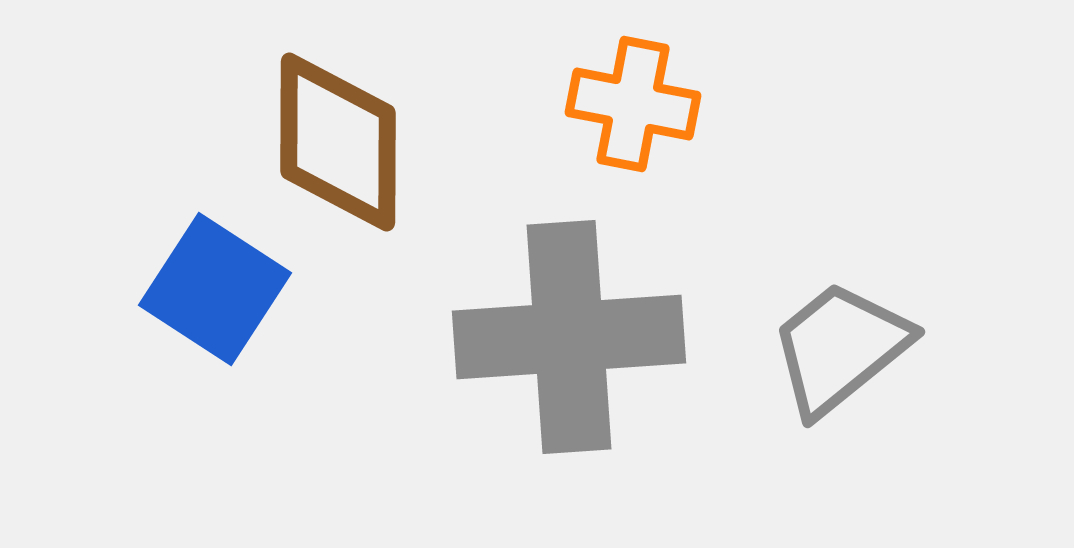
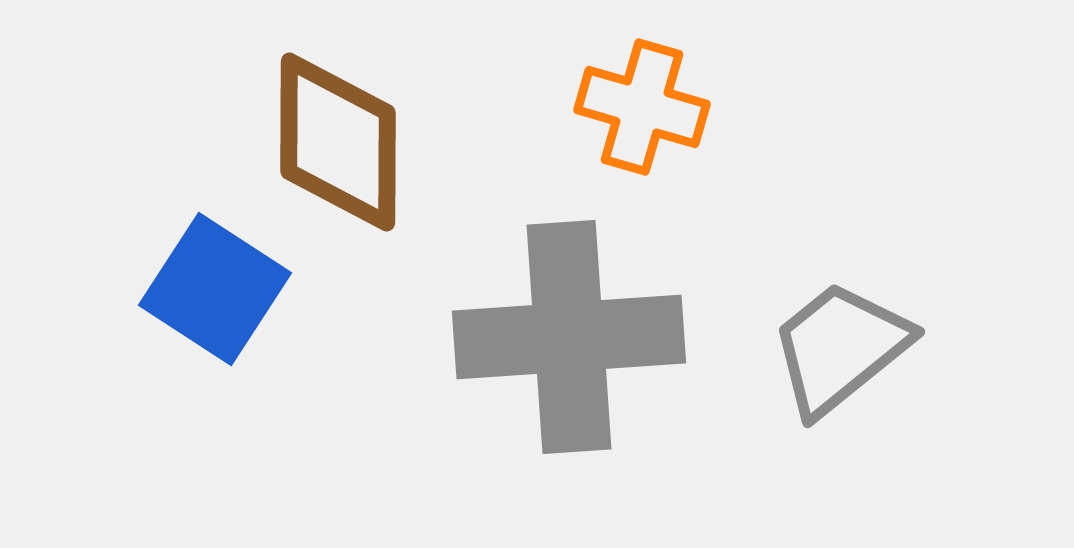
orange cross: moved 9 px right, 3 px down; rotated 5 degrees clockwise
